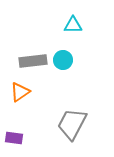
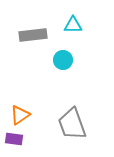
gray rectangle: moved 26 px up
orange triangle: moved 23 px down
gray trapezoid: rotated 48 degrees counterclockwise
purple rectangle: moved 1 px down
